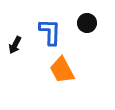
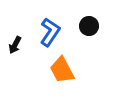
black circle: moved 2 px right, 3 px down
blue L-shape: rotated 32 degrees clockwise
